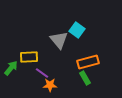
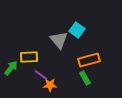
orange rectangle: moved 1 px right, 2 px up
purple line: moved 1 px left, 2 px down
